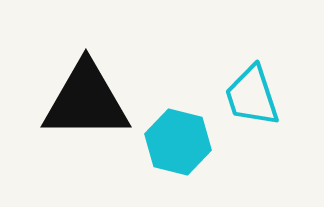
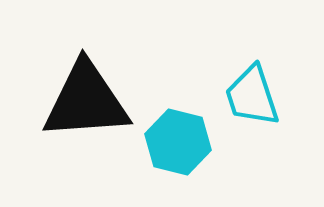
black triangle: rotated 4 degrees counterclockwise
